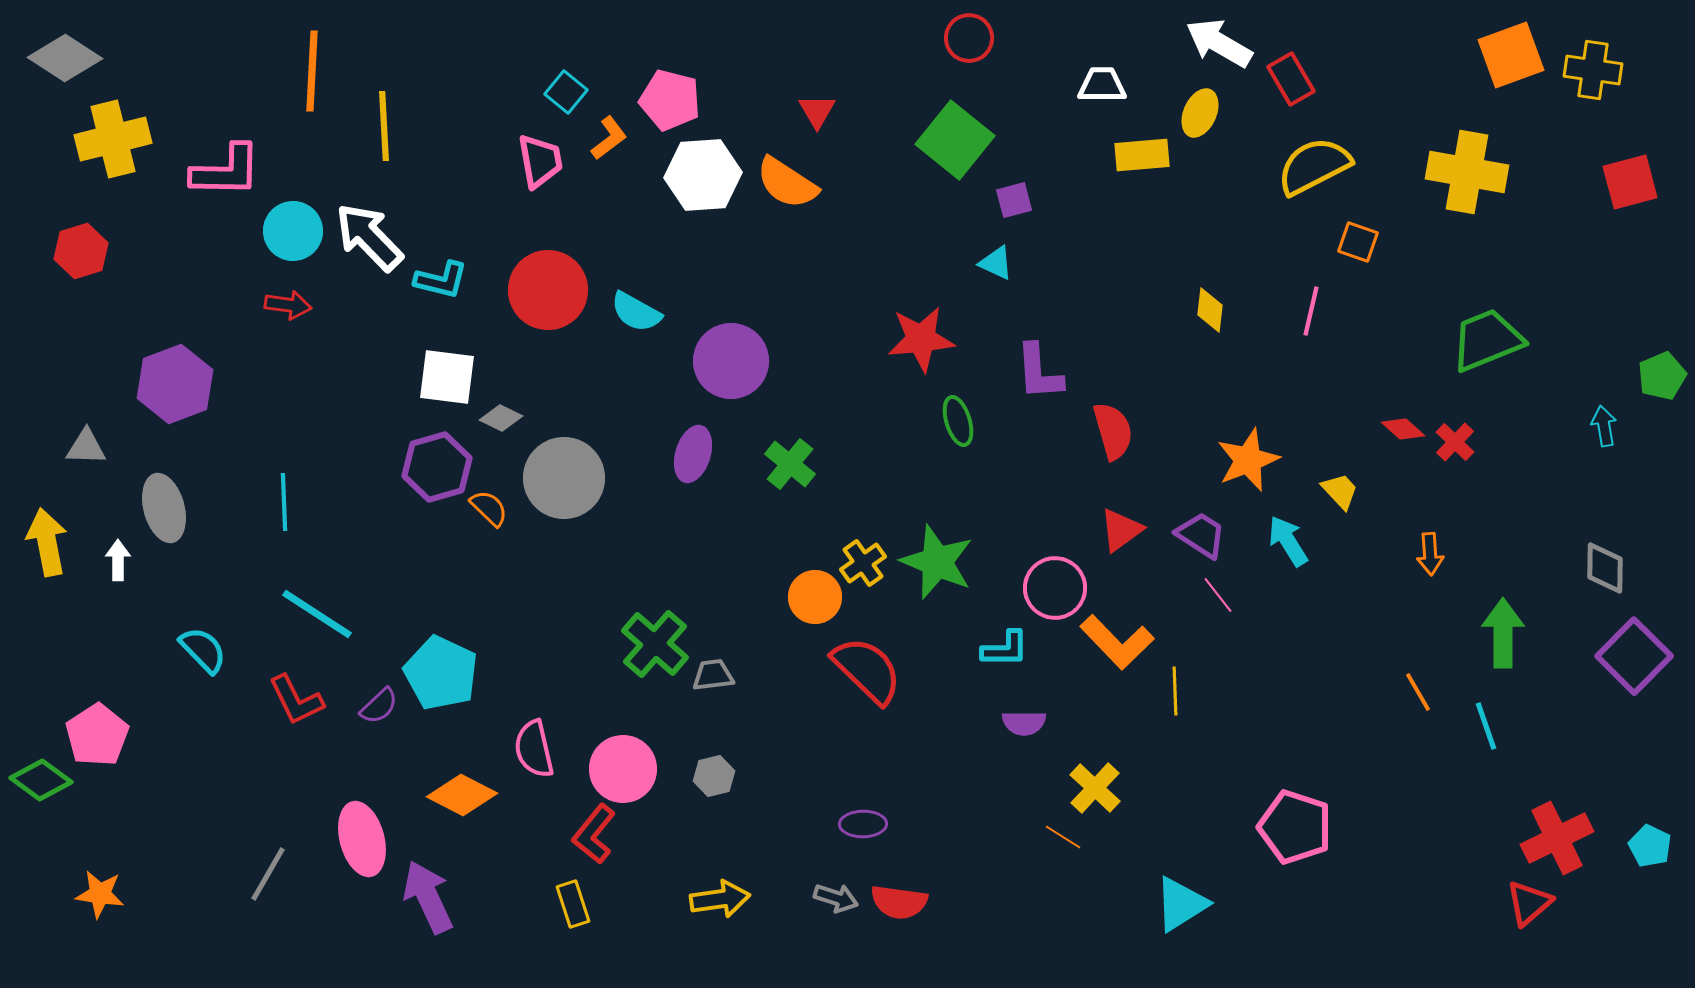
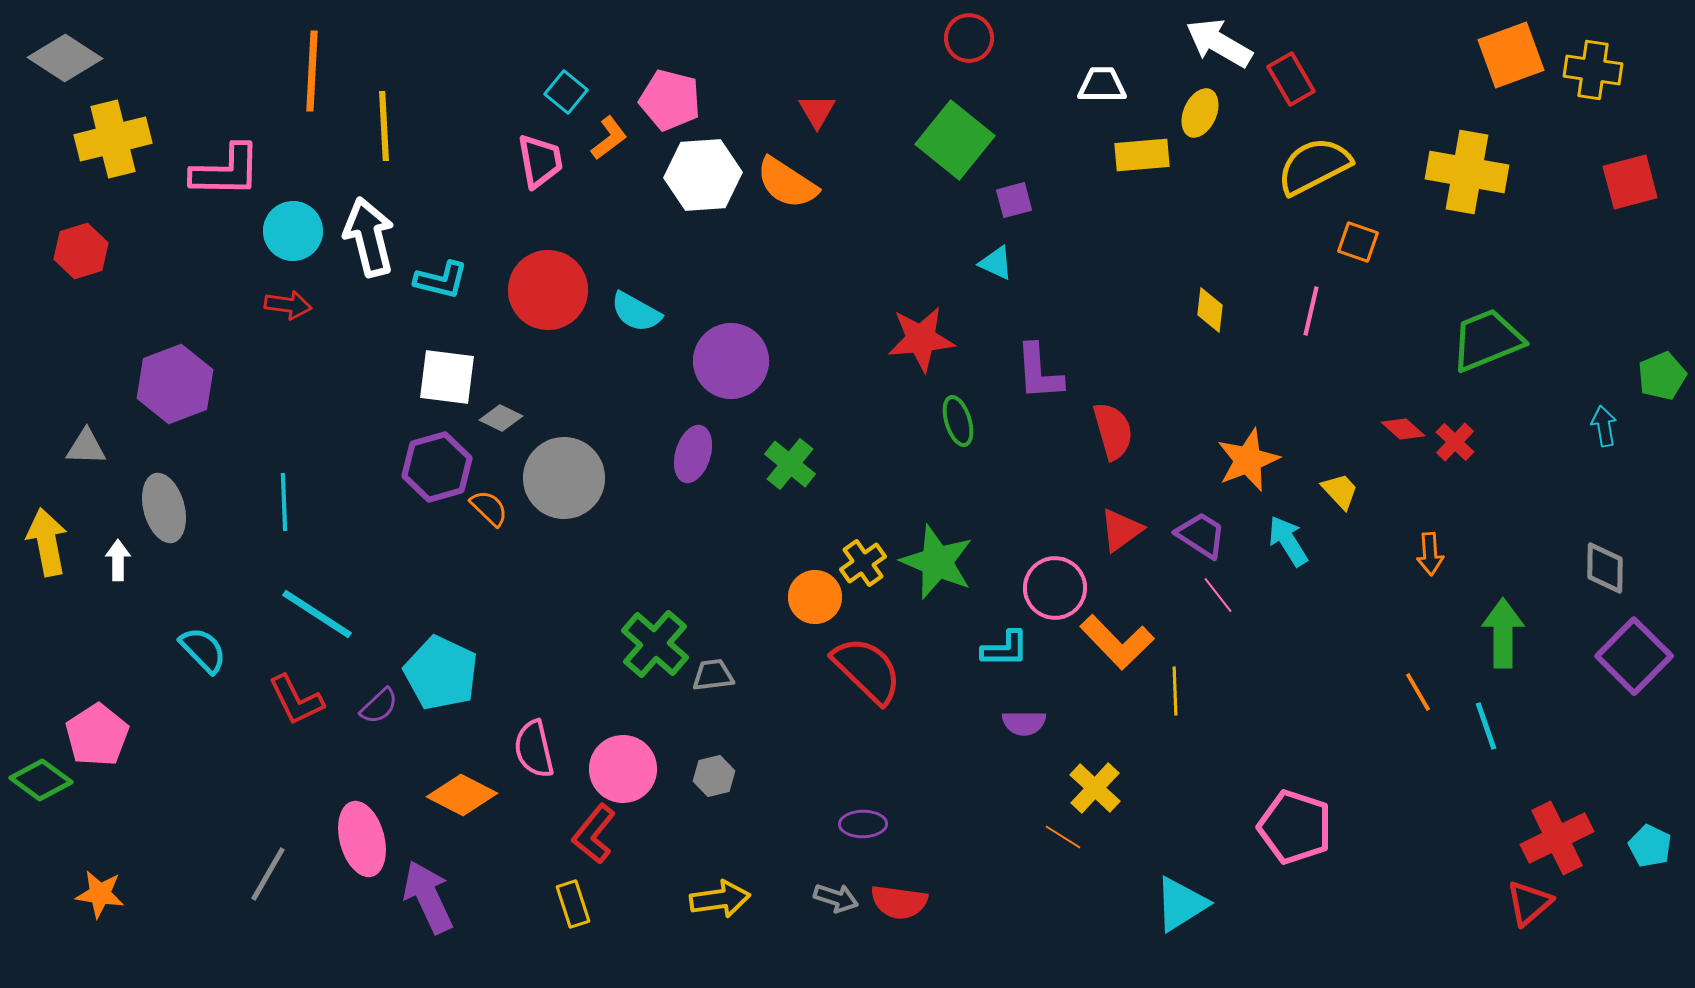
white arrow at (369, 237): rotated 30 degrees clockwise
